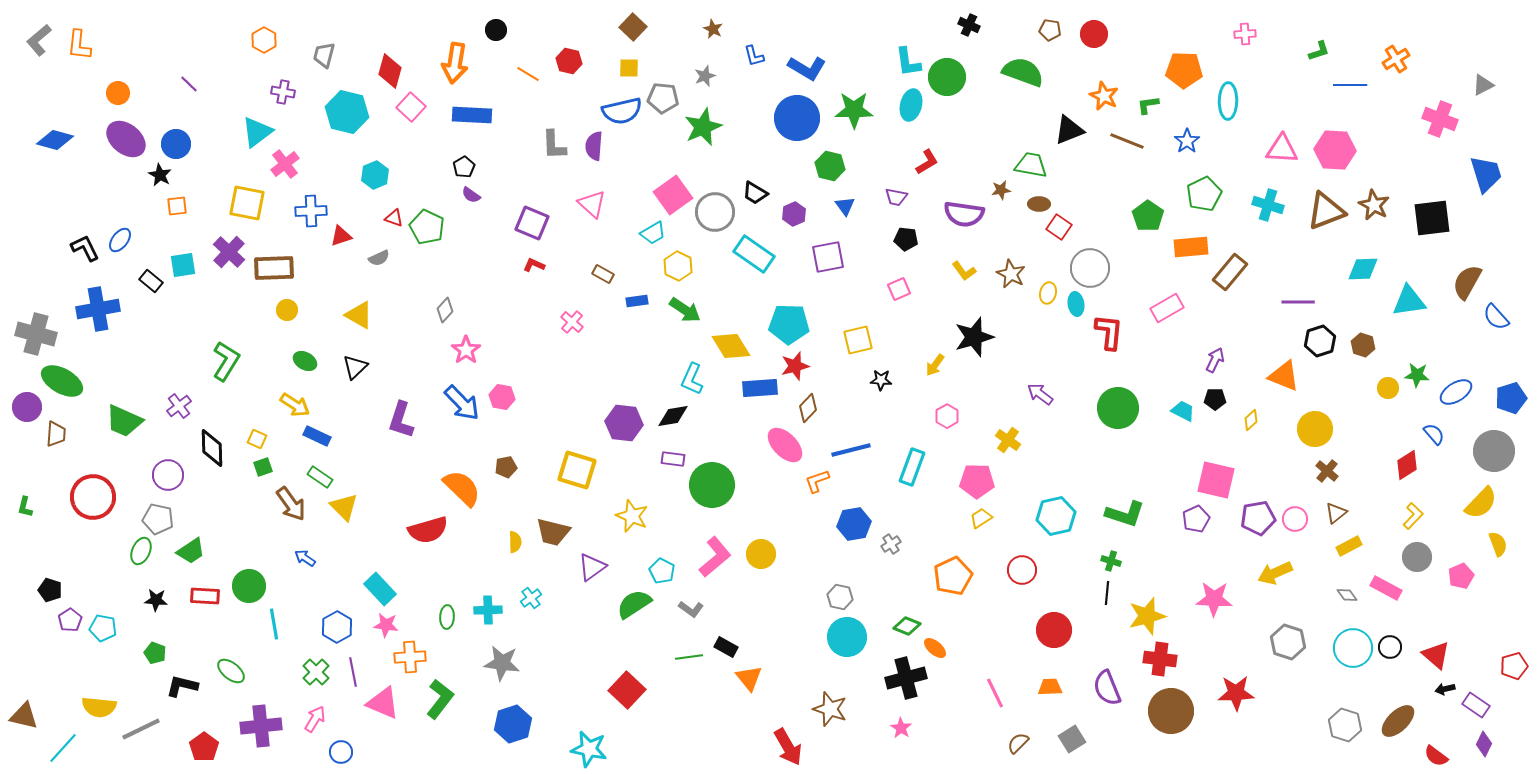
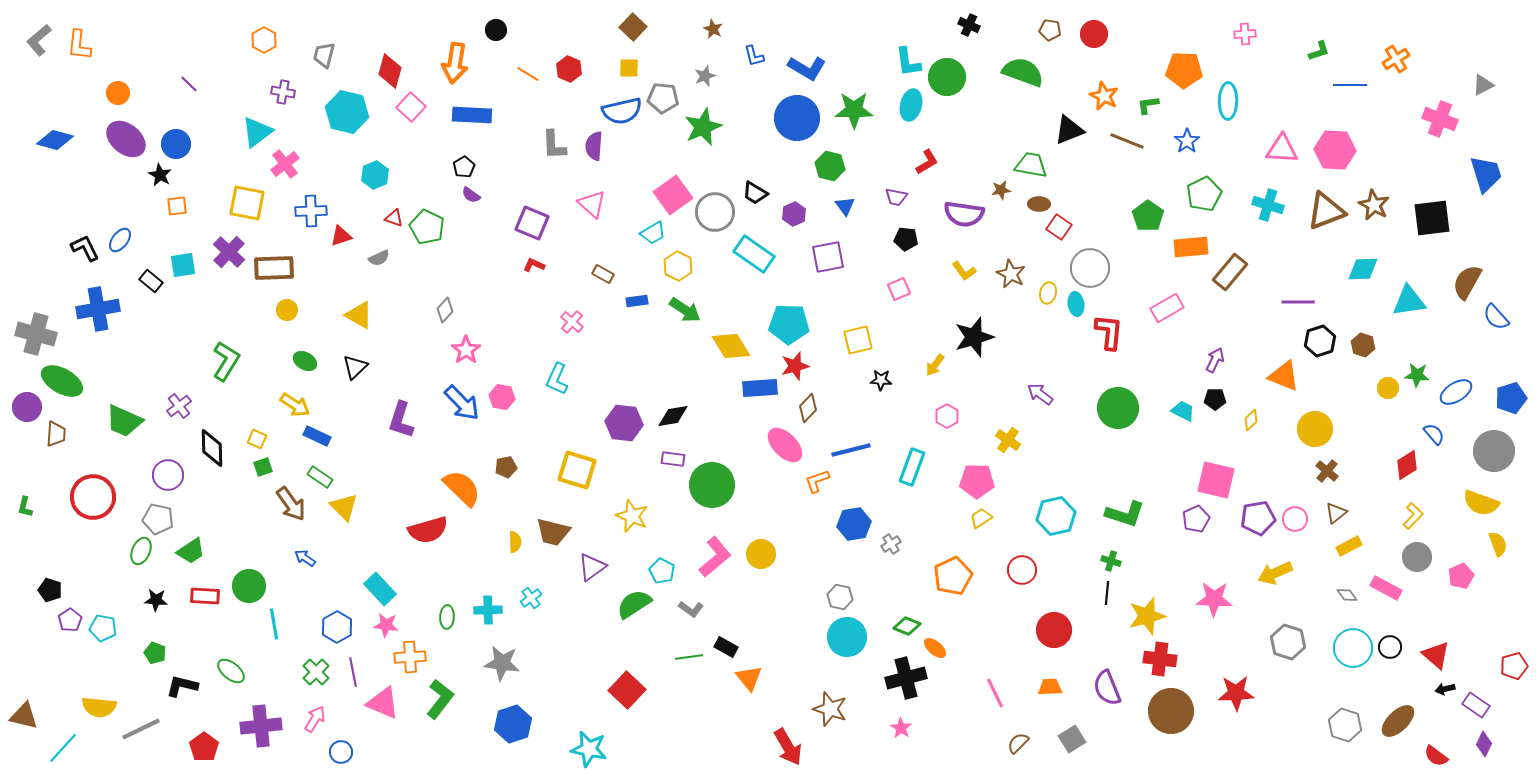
red hexagon at (569, 61): moved 8 px down; rotated 10 degrees clockwise
cyan L-shape at (692, 379): moved 135 px left
yellow semicircle at (1481, 503): rotated 66 degrees clockwise
